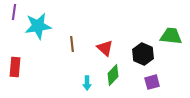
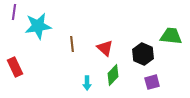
red rectangle: rotated 30 degrees counterclockwise
